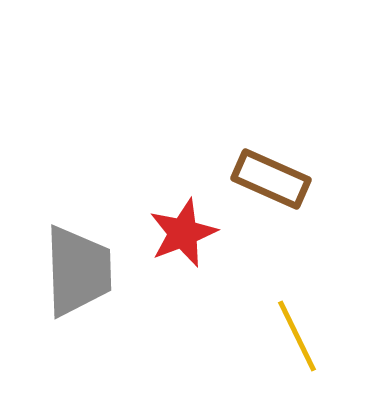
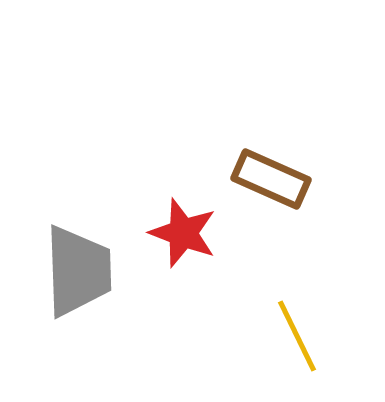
red star: rotated 30 degrees counterclockwise
